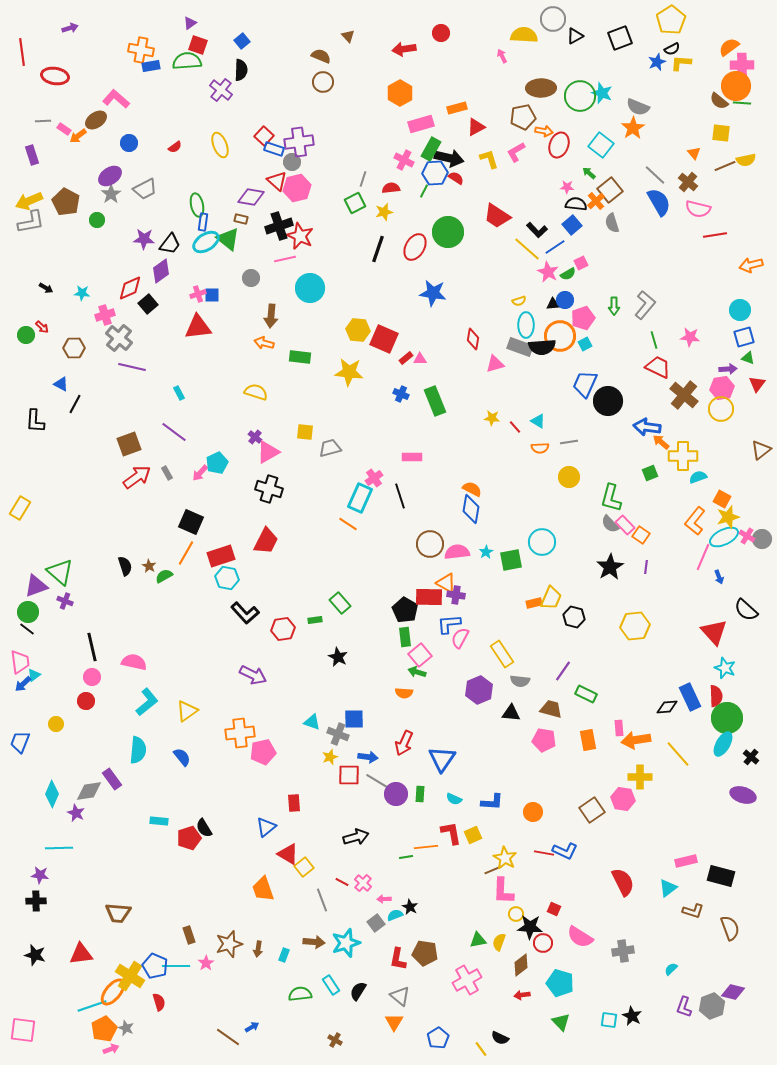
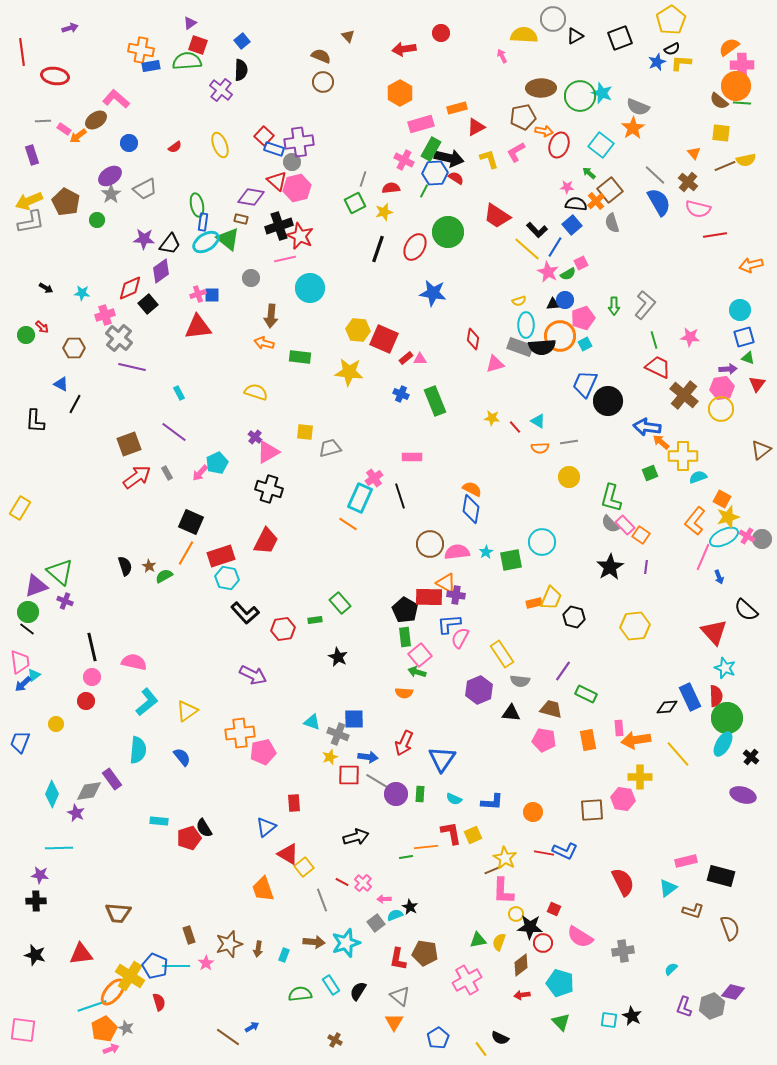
blue line at (555, 247): rotated 25 degrees counterclockwise
brown square at (592, 810): rotated 30 degrees clockwise
